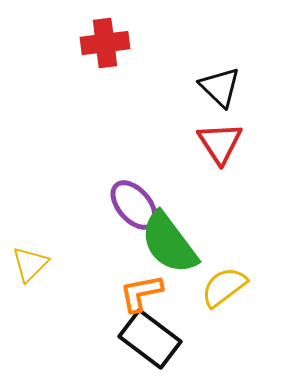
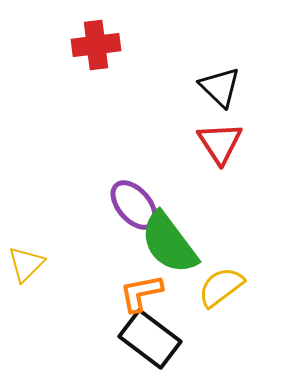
red cross: moved 9 px left, 2 px down
yellow triangle: moved 4 px left
yellow semicircle: moved 3 px left
